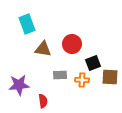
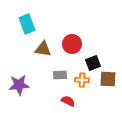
brown square: moved 2 px left, 2 px down
red semicircle: moved 25 px right; rotated 56 degrees counterclockwise
